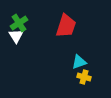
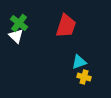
green cross: rotated 18 degrees counterclockwise
white triangle: rotated 14 degrees counterclockwise
